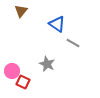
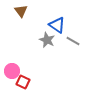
brown triangle: rotated 16 degrees counterclockwise
blue triangle: moved 1 px down
gray line: moved 2 px up
gray star: moved 24 px up
